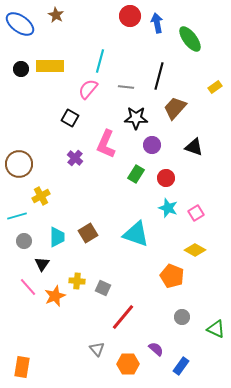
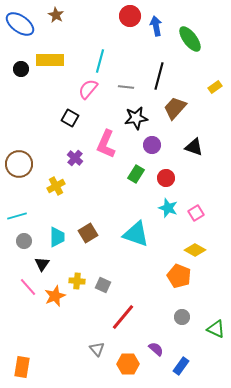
blue arrow at (157, 23): moved 1 px left, 3 px down
yellow rectangle at (50, 66): moved 6 px up
black star at (136, 118): rotated 10 degrees counterclockwise
yellow cross at (41, 196): moved 15 px right, 10 px up
orange pentagon at (172, 276): moved 7 px right
gray square at (103, 288): moved 3 px up
